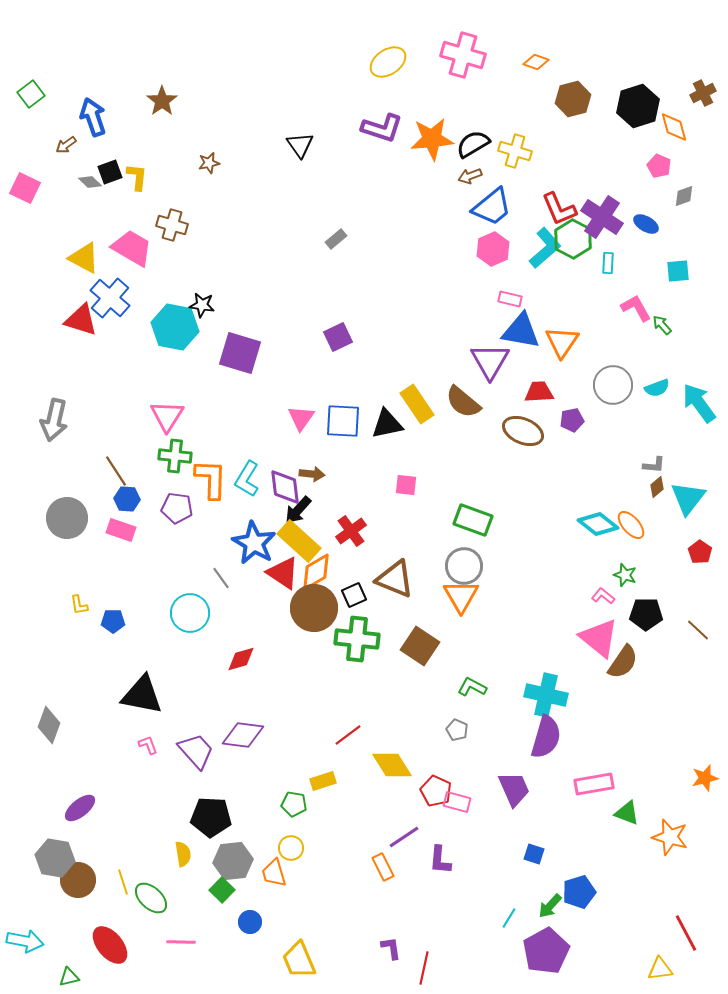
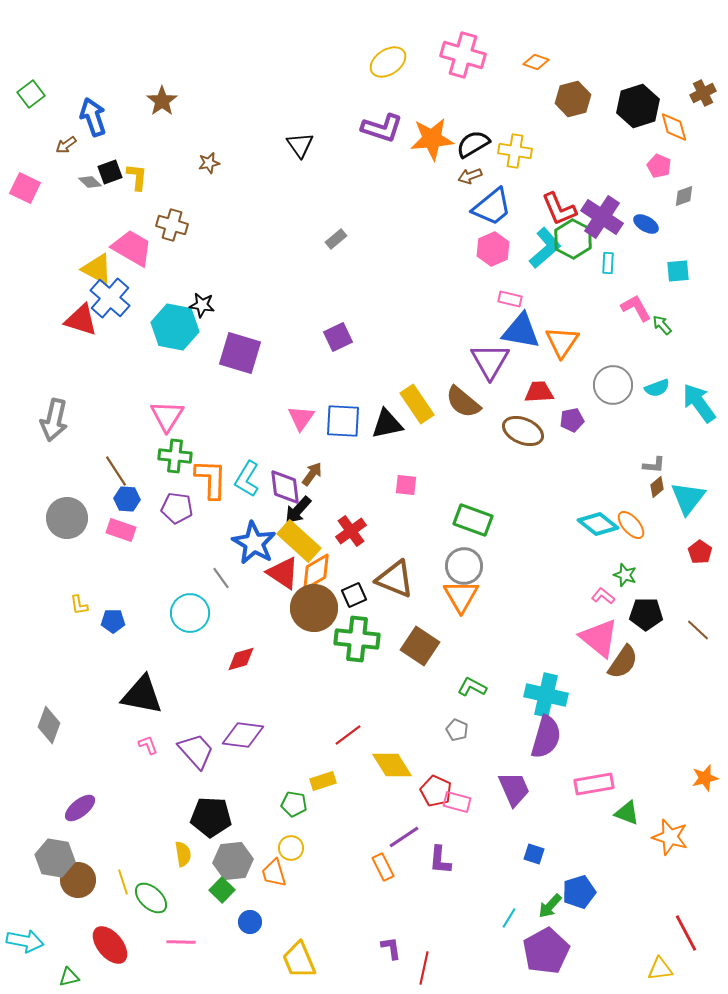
yellow cross at (515, 151): rotated 8 degrees counterclockwise
yellow triangle at (84, 258): moved 13 px right, 11 px down
brown arrow at (312, 474): rotated 60 degrees counterclockwise
